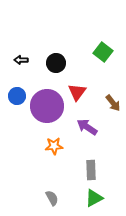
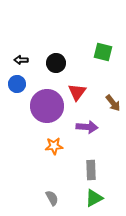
green square: rotated 24 degrees counterclockwise
blue circle: moved 12 px up
purple arrow: rotated 150 degrees clockwise
